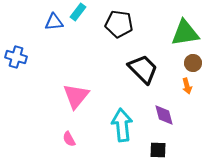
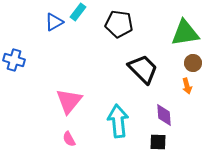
blue triangle: rotated 24 degrees counterclockwise
blue cross: moved 2 px left, 3 px down
pink triangle: moved 7 px left, 5 px down
purple diamond: rotated 10 degrees clockwise
cyan arrow: moved 4 px left, 4 px up
black square: moved 8 px up
